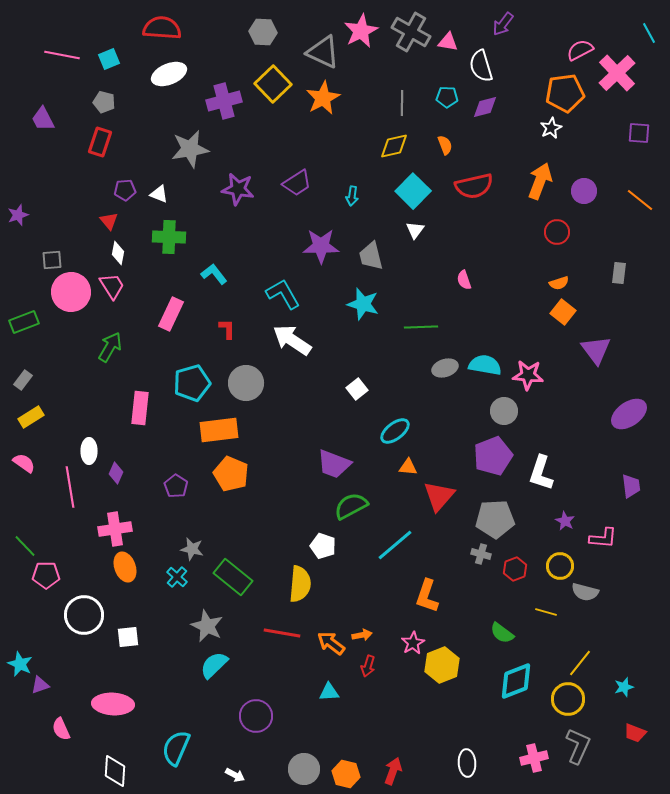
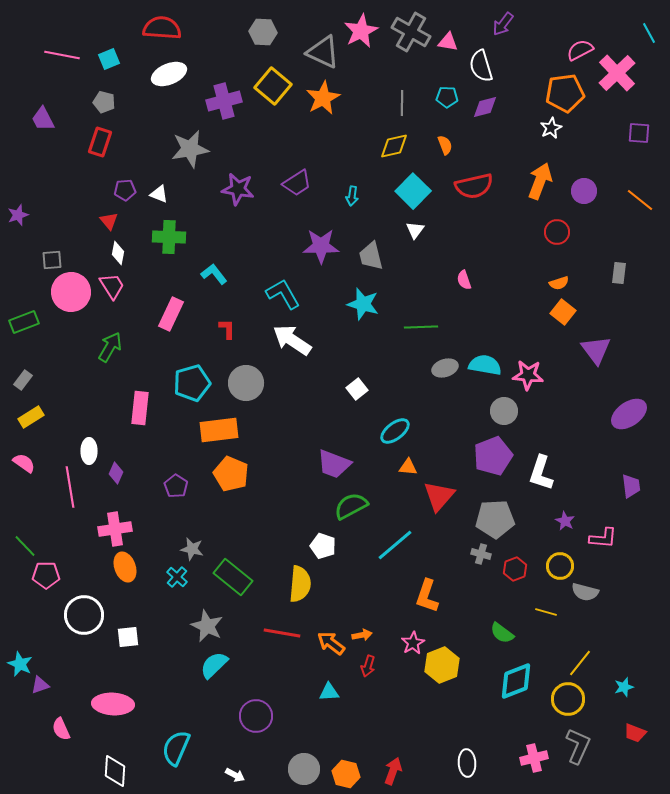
yellow square at (273, 84): moved 2 px down; rotated 6 degrees counterclockwise
